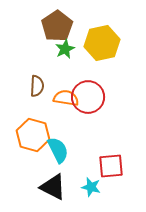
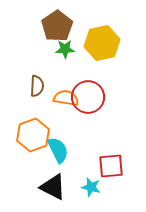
green star: rotated 24 degrees clockwise
orange hexagon: rotated 24 degrees clockwise
